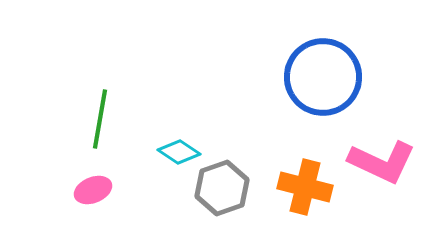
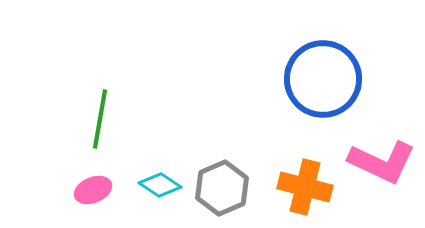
blue circle: moved 2 px down
cyan diamond: moved 19 px left, 33 px down
gray hexagon: rotated 4 degrees counterclockwise
